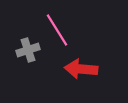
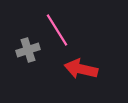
red arrow: rotated 8 degrees clockwise
